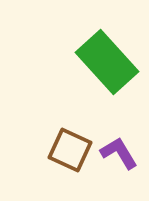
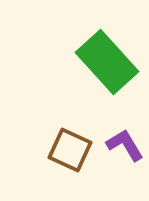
purple L-shape: moved 6 px right, 8 px up
